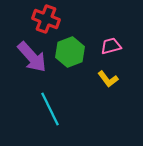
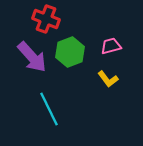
cyan line: moved 1 px left
